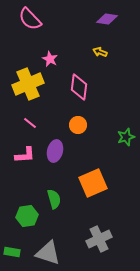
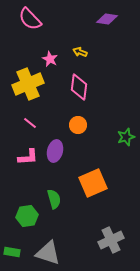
yellow arrow: moved 20 px left
pink L-shape: moved 3 px right, 2 px down
gray cross: moved 12 px right, 1 px down
